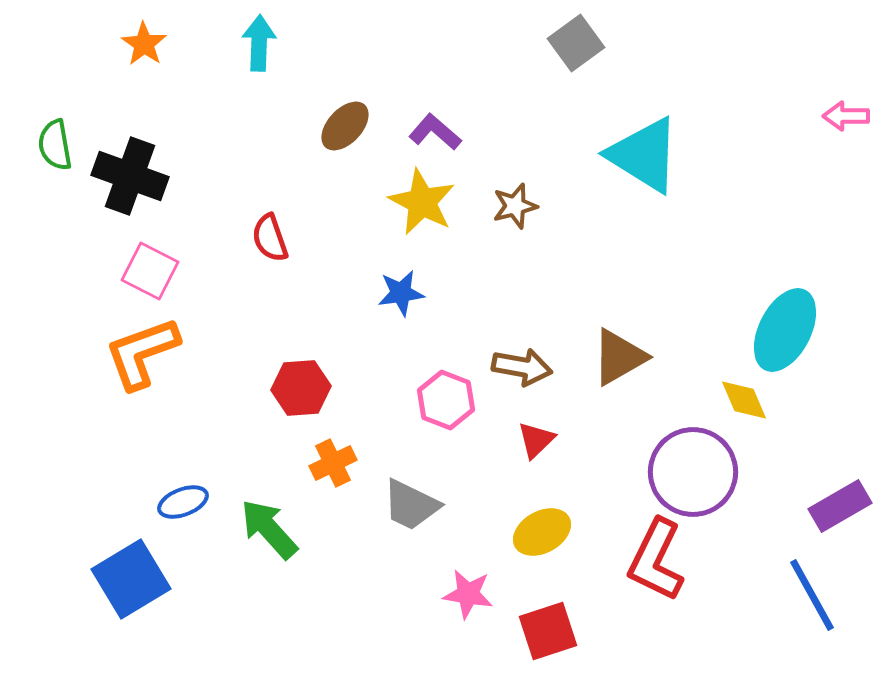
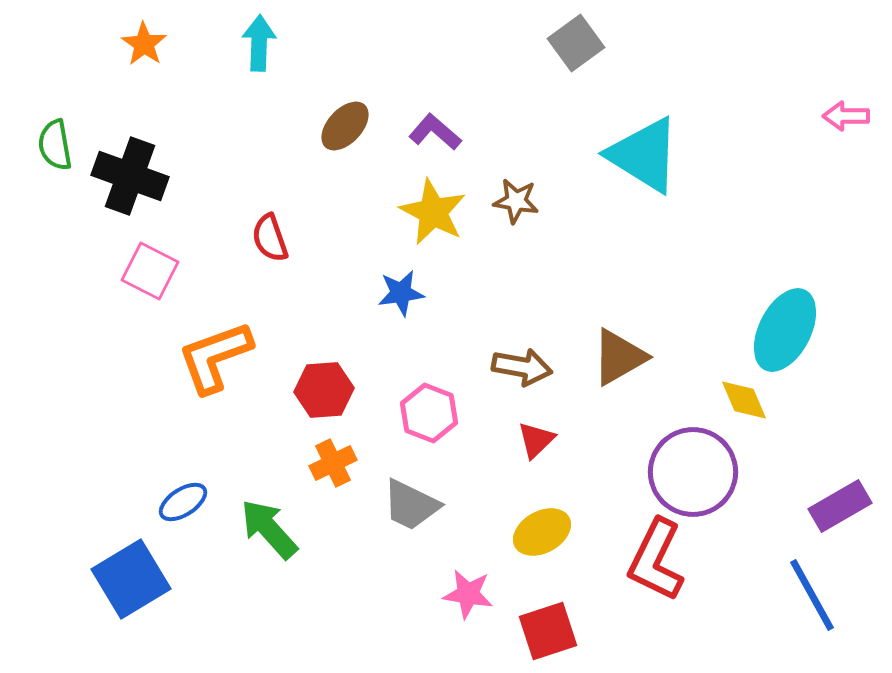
yellow star: moved 11 px right, 10 px down
brown star: moved 1 px right, 5 px up; rotated 24 degrees clockwise
orange L-shape: moved 73 px right, 4 px down
red hexagon: moved 23 px right, 2 px down
pink hexagon: moved 17 px left, 13 px down
blue ellipse: rotated 12 degrees counterclockwise
